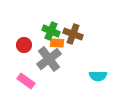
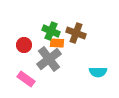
brown cross: moved 3 px right, 1 px up
cyan semicircle: moved 4 px up
pink rectangle: moved 2 px up
